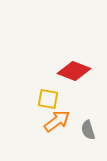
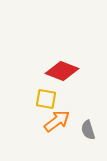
red diamond: moved 12 px left
yellow square: moved 2 px left
